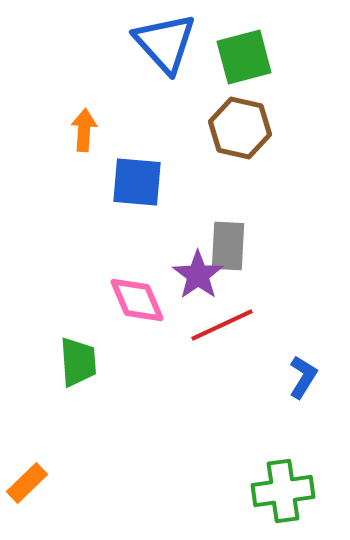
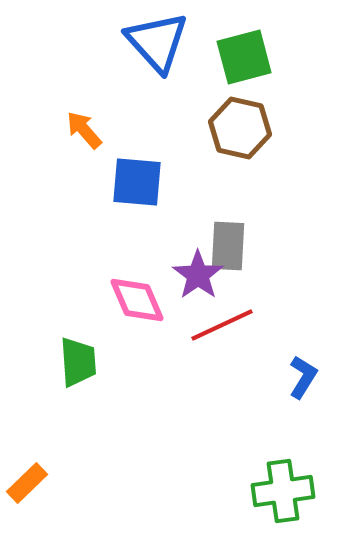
blue triangle: moved 8 px left, 1 px up
orange arrow: rotated 45 degrees counterclockwise
